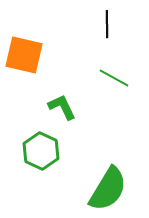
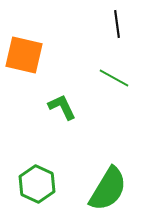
black line: moved 10 px right; rotated 8 degrees counterclockwise
green hexagon: moved 4 px left, 33 px down
